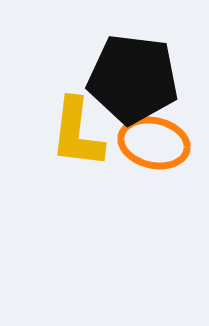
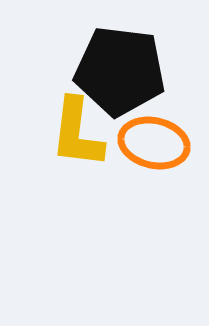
black pentagon: moved 13 px left, 8 px up
